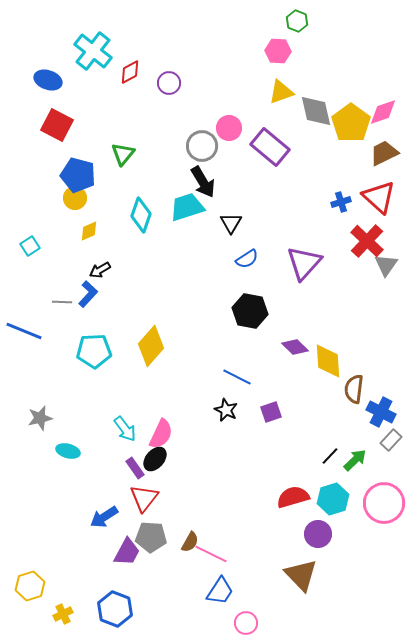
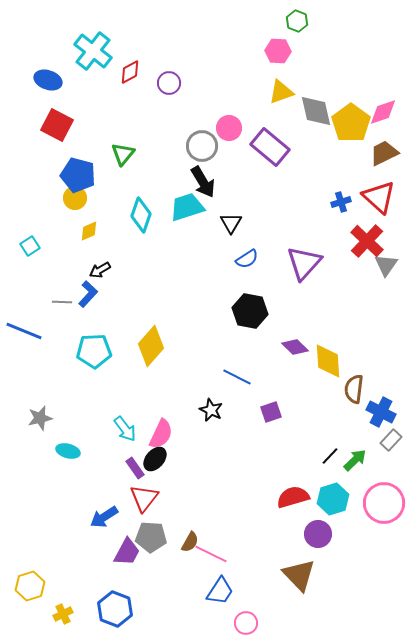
black star at (226, 410): moved 15 px left
brown triangle at (301, 575): moved 2 px left
